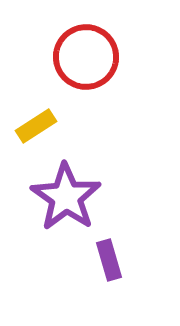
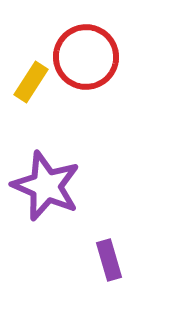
yellow rectangle: moved 5 px left, 44 px up; rotated 24 degrees counterclockwise
purple star: moved 20 px left, 11 px up; rotated 12 degrees counterclockwise
